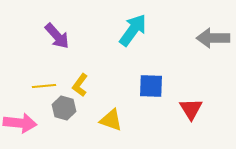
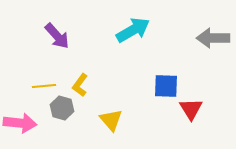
cyan arrow: rotated 24 degrees clockwise
blue square: moved 15 px right
gray hexagon: moved 2 px left
yellow triangle: rotated 30 degrees clockwise
